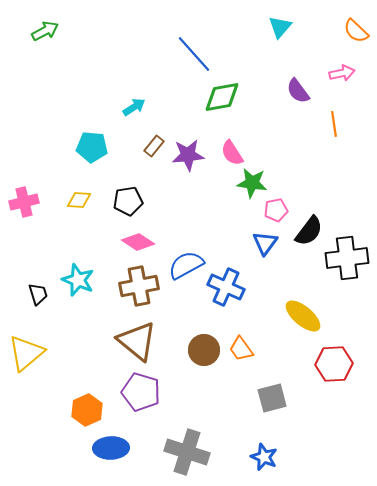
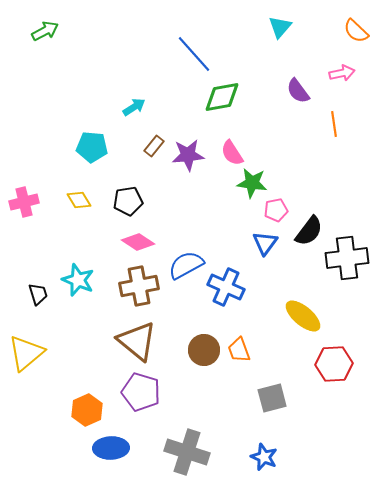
yellow diamond: rotated 55 degrees clockwise
orange trapezoid: moved 2 px left, 1 px down; rotated 16 degrees clockwise
